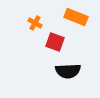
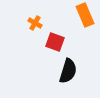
orange rectangle: moved 9 px right, 2 px up; rotated 45 degrees clockwise
black semicircle: rotated 70 degrees counterclockwise
